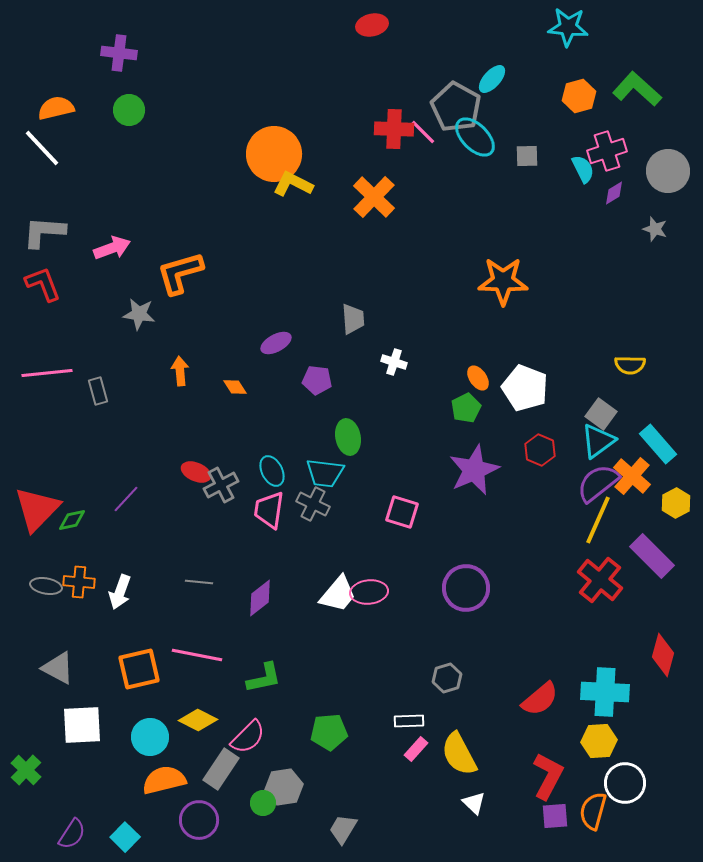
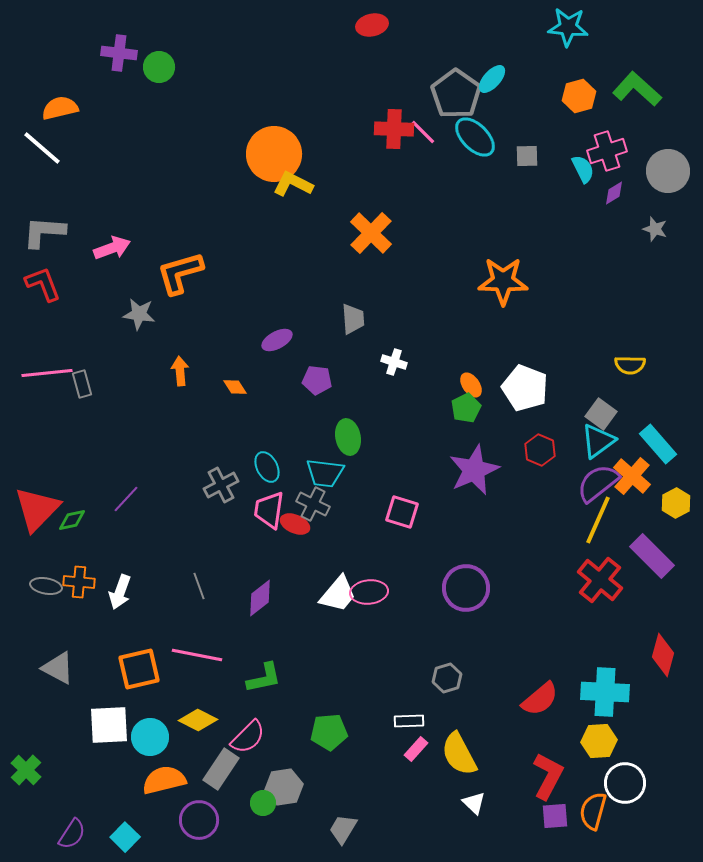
gray pentagon at (456, 107): moved 13 px up; rotated 6 degrees clockwise
orange semicircle at (56, 108): moved 4 px right
green circle at (129, 110): moved 30 px right, 43 px up
white line at (42, 148): rotated 6 degrees counterclockwise
orange cross at (374, 197): moved 3 px left, 36 px down
purple ellipse at (276, 343): moved 1 px right, 3 px up
orange ellipse at (478, 378): moved 7 px left, 7 px down
gray rectangle at (98, 391): moved 16 px left, 7 px up
cyan ellipse at (272, 471): moved 5 px left, 4 px up
red ellipse at (196, 472): moved 99 px right, 52 px down
gray line at (199, 582): moved 4 px down; rotated 64 degrees clockwise
white square at (82, 725): moved 27 px right
